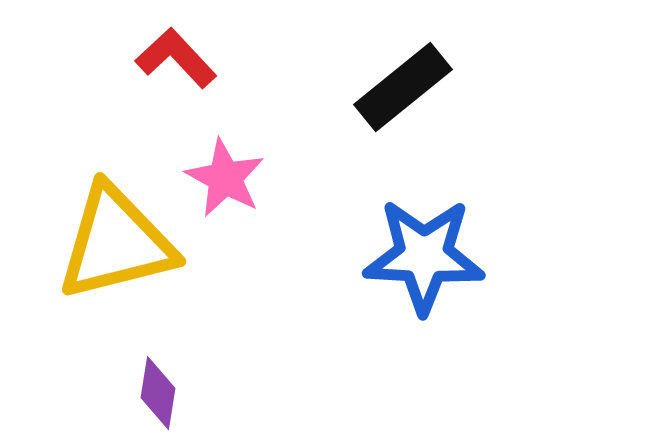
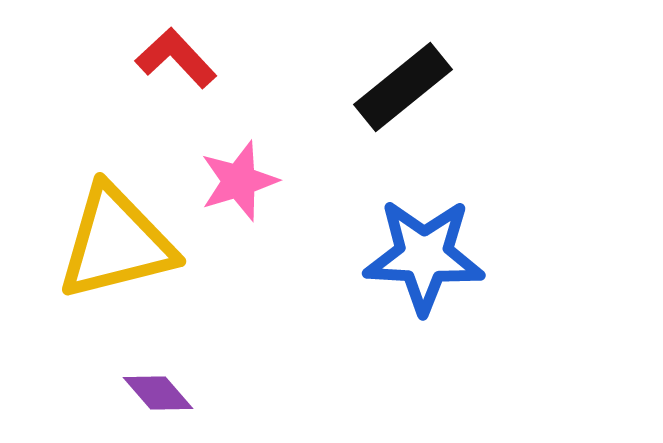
pink star: moved 14 px right, 3 px down; rotated 26 degrees clockwise
purple diamond: rotated 50 degrees counterclockwise
